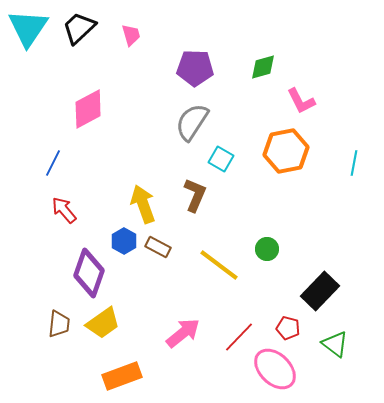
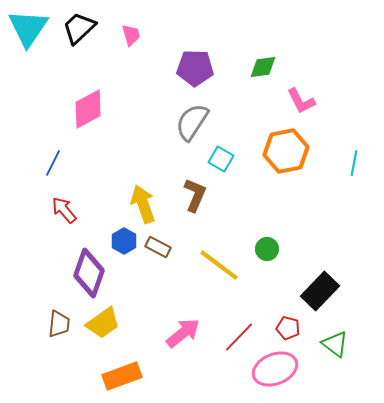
green diamond: rotated 8 degrees clockwise
pink ellipse: rotated 66 degrees counterclockwise
